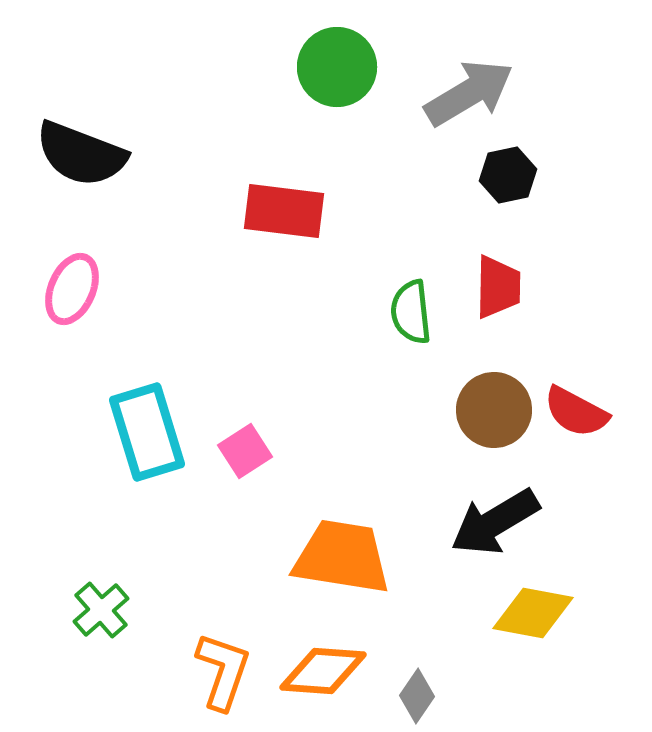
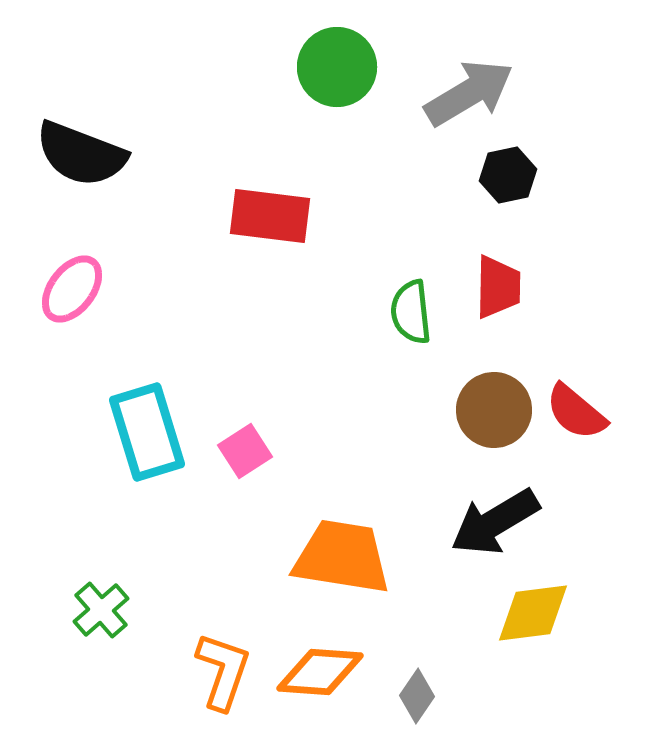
red rectangle: moved 14 px left, 5 px down
pink ellipse: rotated 14 degrees clockwise
red semicircle: rotated 12 degrees clockwise
yellow diamond: rotated 18 degrees counterclockwise
orange diamond: moved 3 px left, 1 px down
